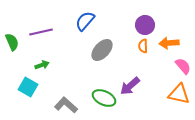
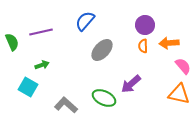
purple arrow: moved 1 px right, 2 px up
